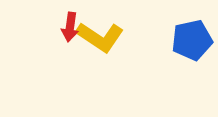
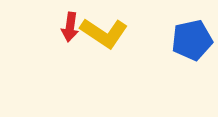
yellow L-shape: moved 4 px right, 4 px up
